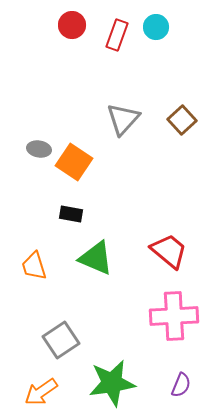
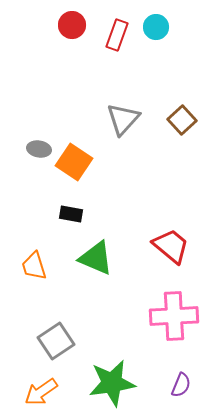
red trapezoid: moved 2 px right, 5 px up
gray square: moved 5 px left, 1 px down
